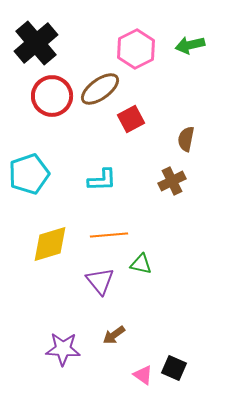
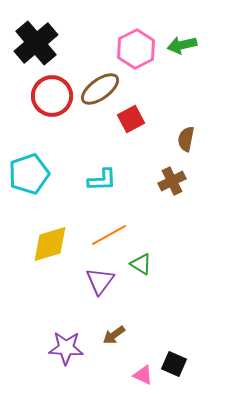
green arrow: moved 8 px left
orange line: rotated 24 degrees counterclockwise
green triangle: rotated 20 degrees clockwise
purple triangle: rotated 16 degrees clockwise
purple star: moved 3 px right, 1 px up
black square: moved 4 px up
pink triangle: rotated 10 degrees counterclockwise
